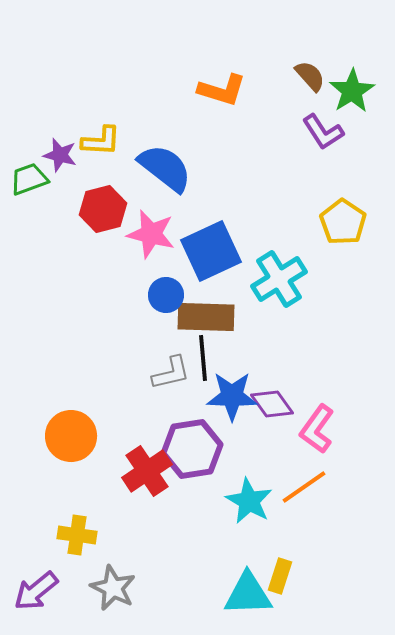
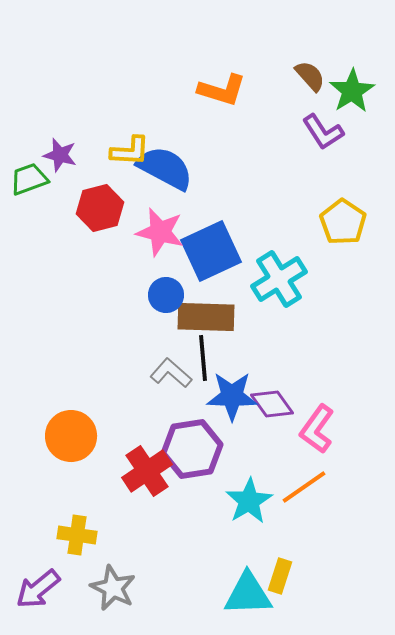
yellow L-shape: moved 29 px right, 10 px down
blue semicircle: rotated 10 degrees counterclockwise
red hexagon: moved 3 px left, 1 px up
pink star: moved 9 px right, 2 px up
gray L-shape: rotated 126 degrees counterclockwise
cyan star: rotated 12 degrees clockwise
purple arrow: moved 2 px right, 2 px up
